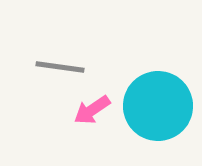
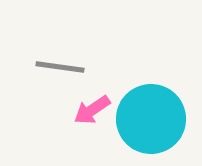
cyan circle: moved 7 px left, 13 px down
